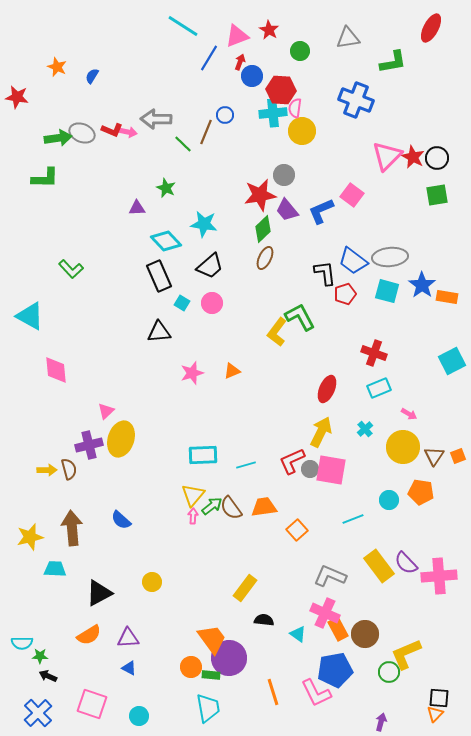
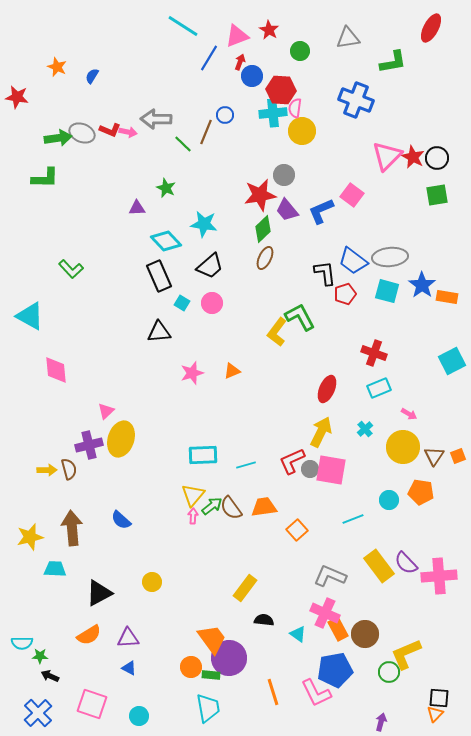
red L-shape at (112, 130): moved 2 px left
black arrow at (48, 676): moved 2 px right
